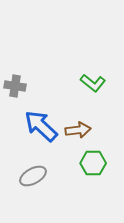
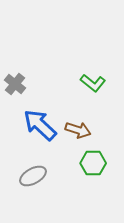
gray cross: moved 2 px up; rotated 30 degrees clockwise
blue arrow: moved 1 px left, 1 px up
brown arrow: rotated 25 degrees clockwise
